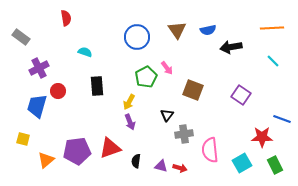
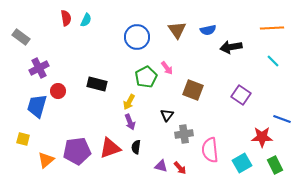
cyan semicircle: moved 1 px right, 32 px up; rotated 96 degrees clockwise
black rectangle: moved 2 px up; rotated 72 degrees counterclockwise
black semicircle: moved 14 px up
red arrow: rotated 32 degrees clockwise
